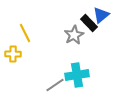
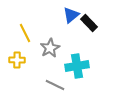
blue triangle: moved 30 px left
gray star: moved 24 px left, 13 px down
yellow cross: moved 4 px right, 6 px down
cyan cross: moved 9 px up
gray line: rotated 60 degrees clockwise
